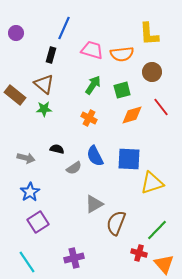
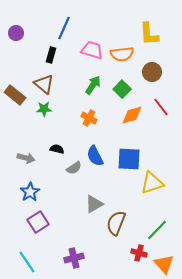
green square: moved 1 px up; rotated 30 degrees counterclockwise
